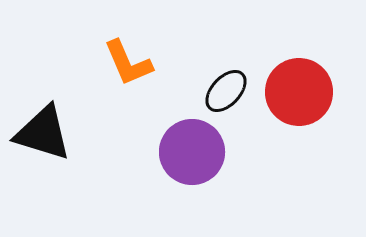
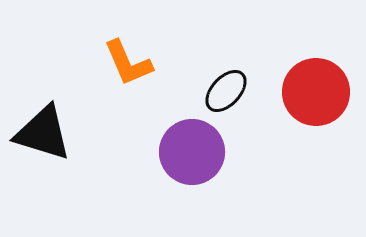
red circle: moved 17 px right
